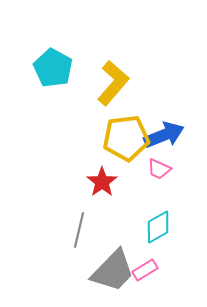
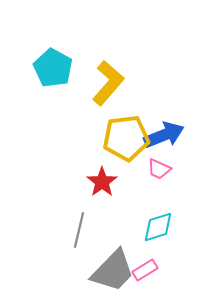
yellow L-shape: moved 5 px left
cyan diamond: rotated 12 degrees clockwise
